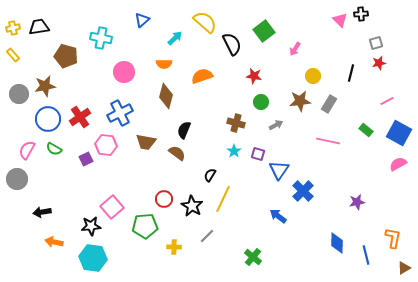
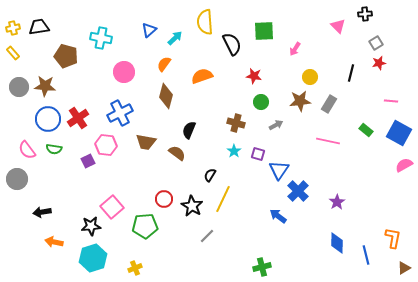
black cross at (361, 14): moved 4 px right
blue triangle at (142, 20): moved 7 px right, 10 px down
pink triangle at (340, 20): moved 2 px left, 6 px down
yellow semicircle at (205, 22): rotated 135 degrees counterclockwise
green square at (264, 31): rotated 35 degrees clockwise
gray square at (376, 43): rotated 16 degrees counterclockwise
yellow rectangle at (13, 55): moved 2 px up
orange semicircle at (164, 64): rotated 126 degrees clockwise
yellow circle at (313, 76): moved 3 px left, 1 px down
brown star at (45, 86): rotated 15 degrees clockwise
gray circle at (19, 94): moved 7 px up
pink line at (387, 101): moved 4 px right; rotated 32 degrees clockwise
red cross at (80, 117): moved 2 px left, 1 px down
black semicircle at (184, 130): moved 5 px right
green semicircle at (54, 149): rotated 21 degrees counterclockwise
pink semicircle at (27, 150): rotated 66 degrees counterclockwise
purple square at (86, 159): moved 2 px right, 2 px down
pink semicircle at (398, 164): moved 6 px right, 1 px down
blue cross at (303, 191): moved 5 px left
purple star at (357, 202): moved 20 px left; rotated 21 degrees counterclockwise
yellow cross at (174, 247): moved 39 px left, 21 px down; rotated 24 degrees counterclockwise
green cross at (253, 257): moved 9 px right, 10 px down; rotated 36 degrees clockwise
cyan hexagon at (93, 258): rotated 24 degrees counterclockwise
